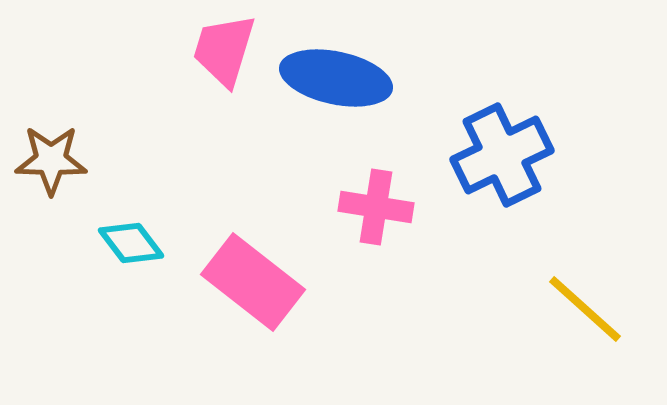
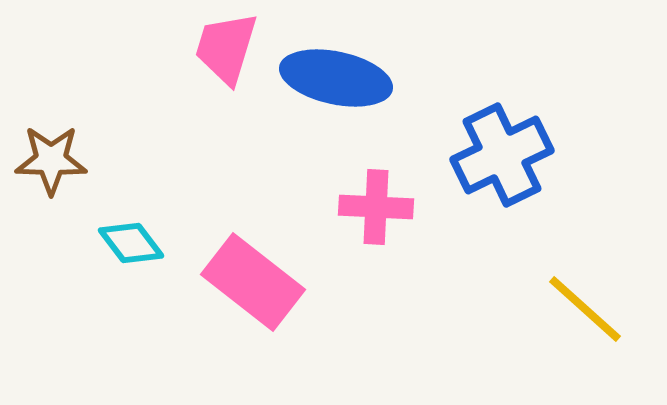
pink trapezoid: moved 2 px right, 2 px up
pink cross: rotated 6 degrees counterclockwise
